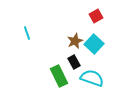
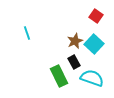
red square: rotated 24 degrees counterclockwise
